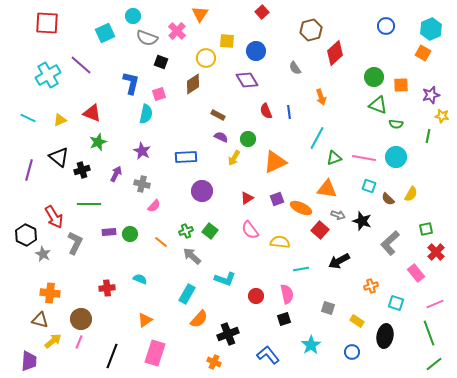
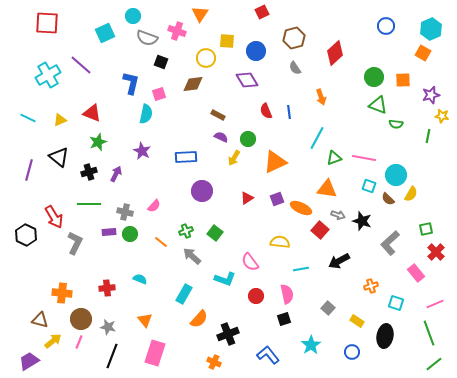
red square at (262, 12): rotated 16 degrees clockwise
brown hexagon at (311, 30): moved 17 px left, 8 px down
pink cross at (177, 31): rotated 24 degrees counterclockwise
brown diamond at (193, 84): rotated 25 degrees clockwise
orange square at (401, 85): moved 2 px right, 5 px up
cyan circle at (396, 157): moved 18 px down
black cross at (82, 170): moved 7 px right, 2 px down
gray cross at (142, 184): moved 17 px left, 28 px down
pink semicircle at (250, 230): moved 32 px down
green square at (210, 231): moved 5 px right, 2 px down
gray star at (43, 254): moved 65 px right, 73 px down; rotated 14 degrees counterclockwise
orange cross at (50, 293): moved 12 px right
cyan rectangle at (187, 294): moved 3 px left
gray square at (328, 308): rotated 24 degrees clockwise
orange triangle at (145, 320): rotated 35 degrees counterclockwise
purple trapezoid at (29, 361): rotated 125 degrees counterclockwise
